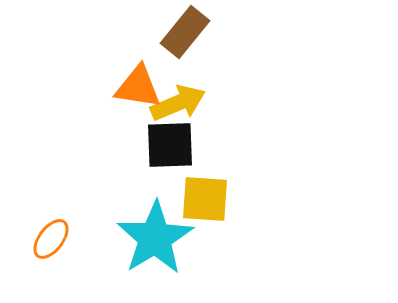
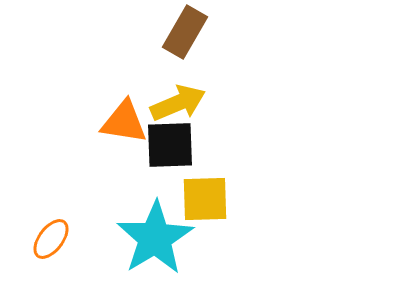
brown rectangle: rotated 9 degrees counterclockwise
orange triangle: moved 14 px left, 35 px down
yellow square: rotated 6 degrees counterclockwise
